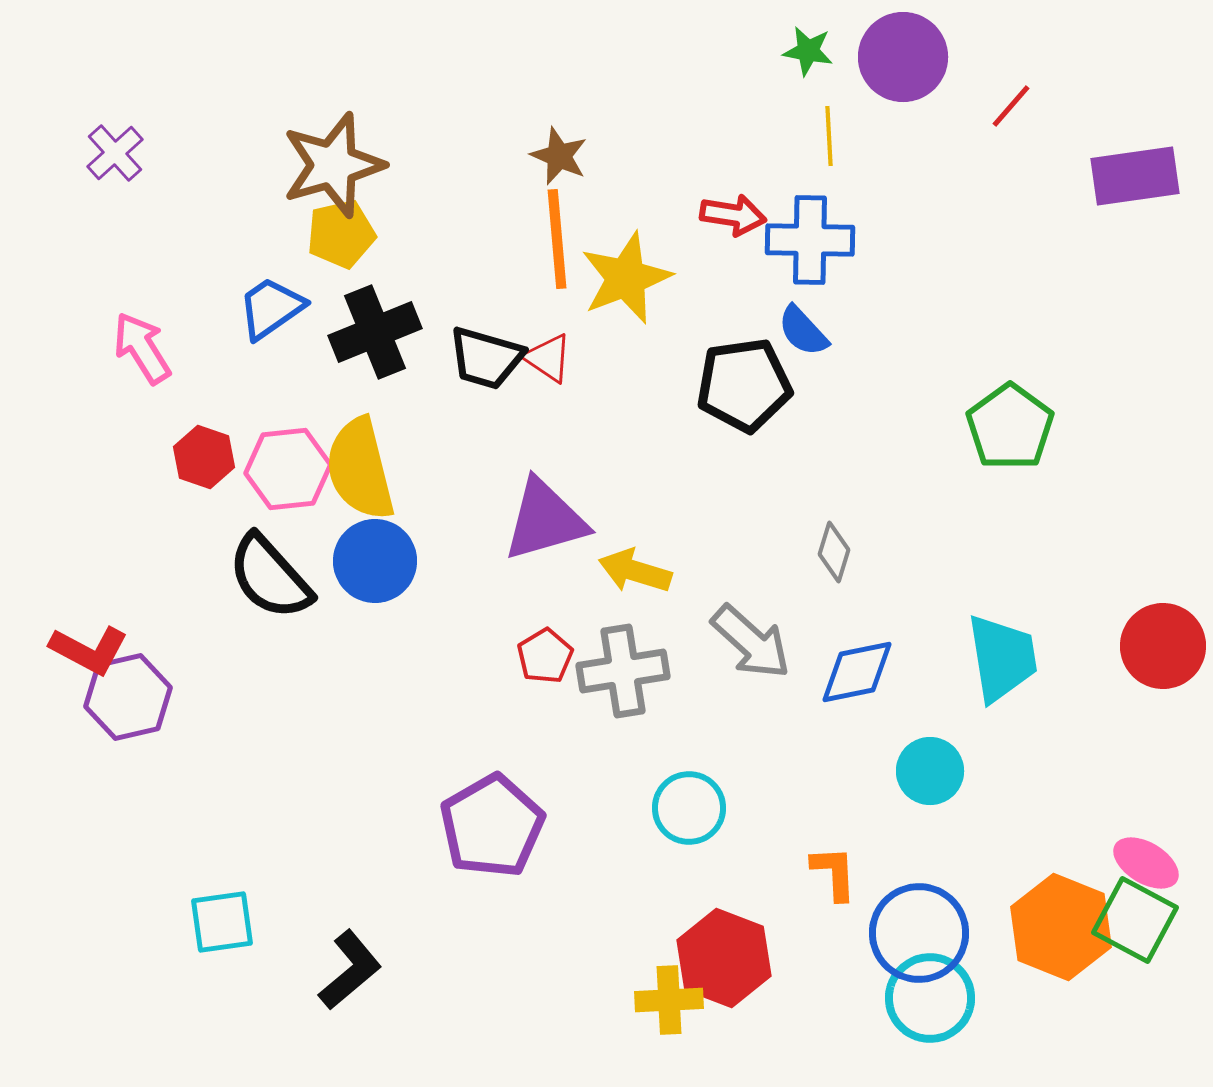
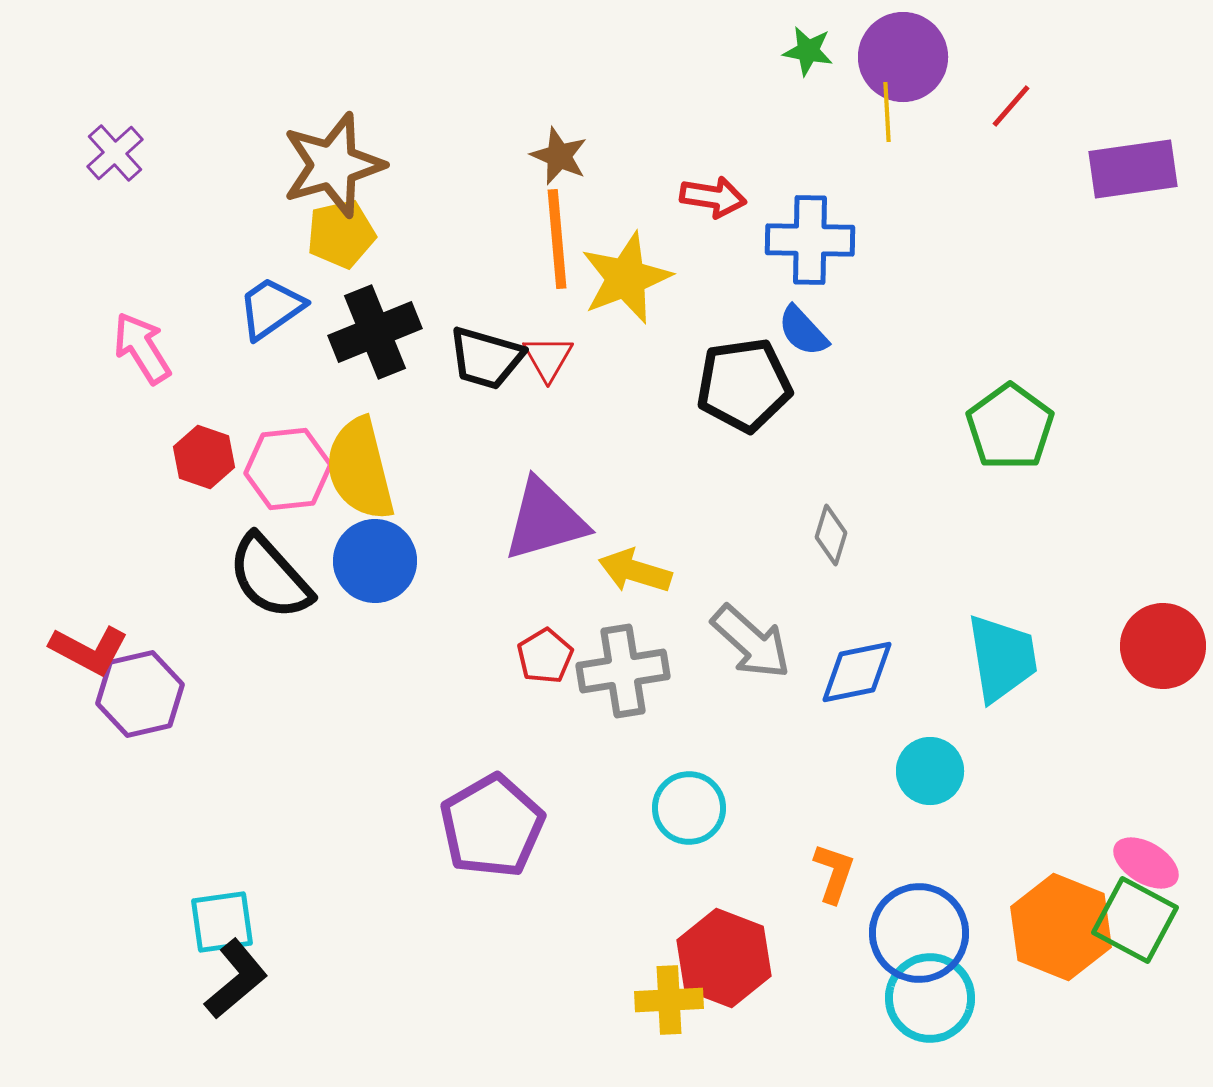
yellow line at (829, 136): moved 58 px right, 24 px up
purple rectangle at (1135, 176): moved 2 px left, 7 px up
red arrow at (733, 215): moved 20 px left, 18 px up
red triangle at (548, 358): rotated 26 degrees clockwise
gray diamond at (834, 552): moved 3 px left, 17 px up
purple hexagon at (128, 697): moved 12 px right, 3 px up
orange L-shape at (834, 873): rotated 22 degrees clockwise
black L-shape at (350, 970): moved 114 px left, 9 px down
